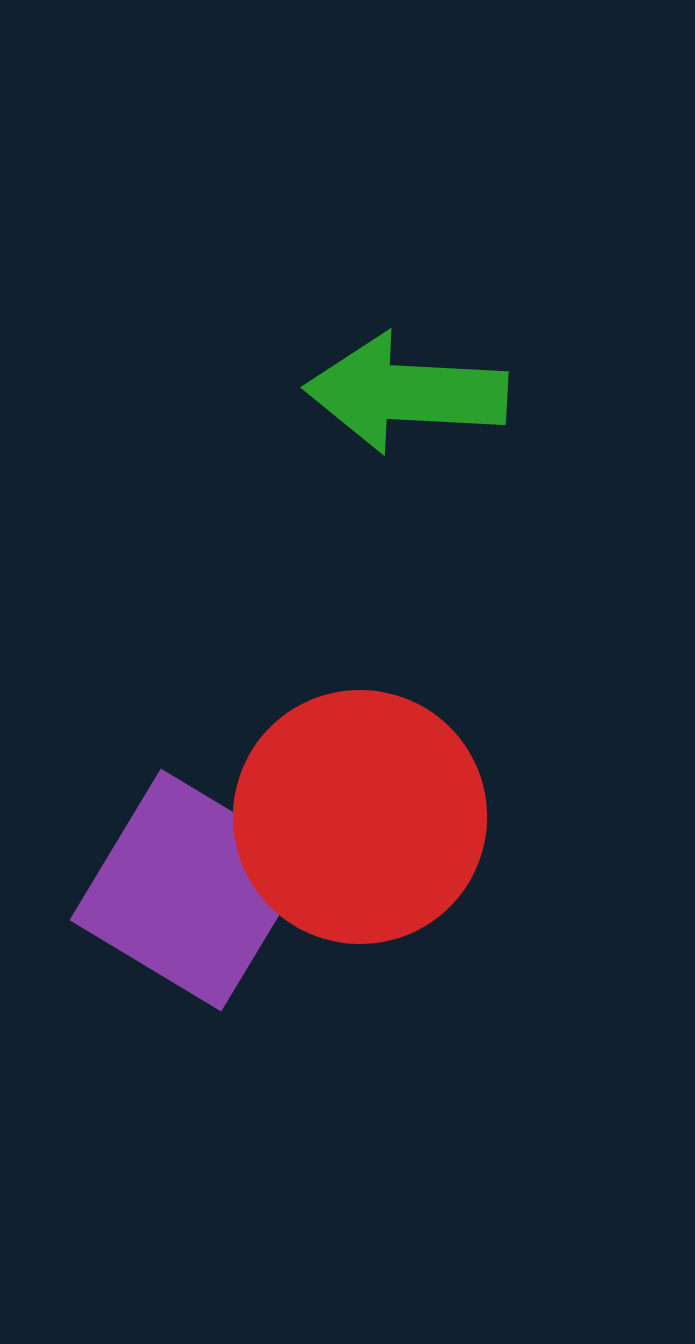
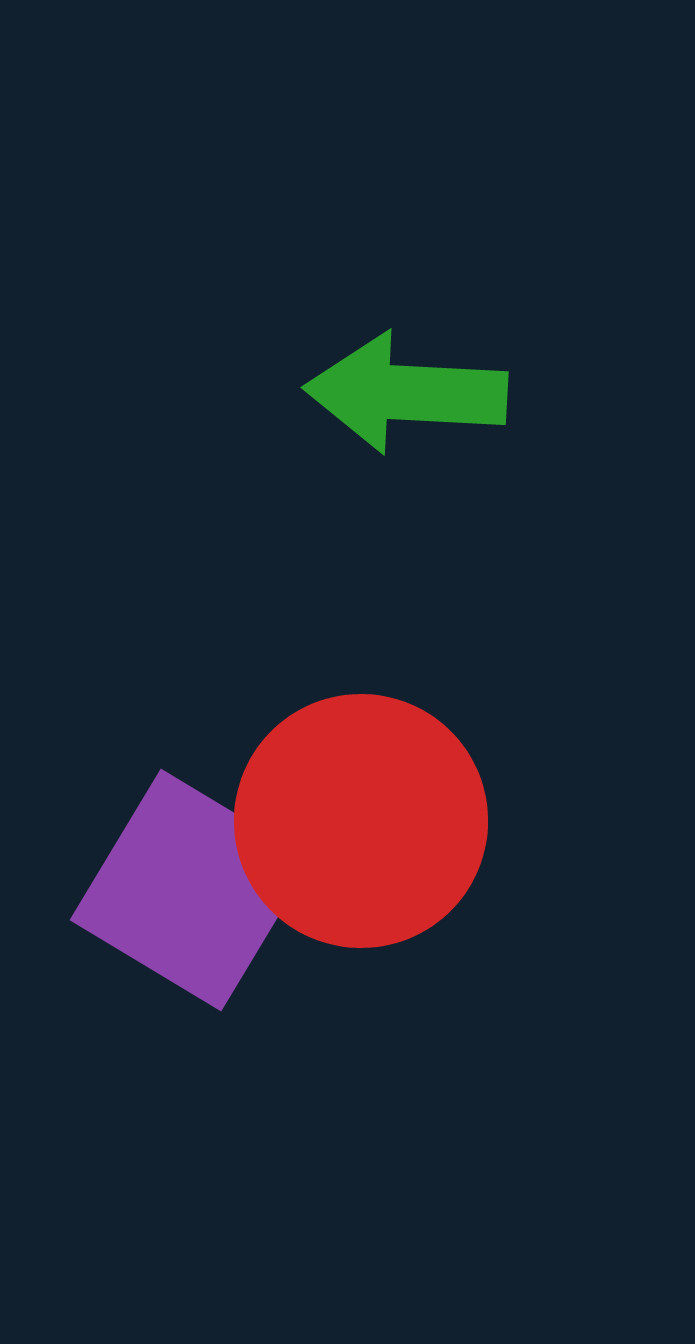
red circle: moved 1 px right, 4 px down
